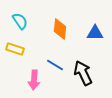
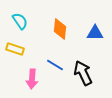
pink arrow: moved 2 px left, 1 px up
